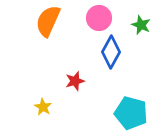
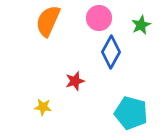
green star: rotated 24 degrees clockwise
yellow star: rotated 24 degrees counterclockwise
